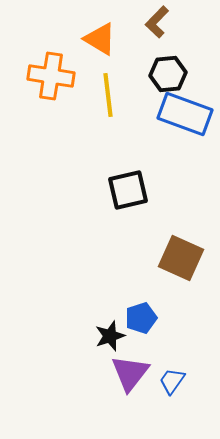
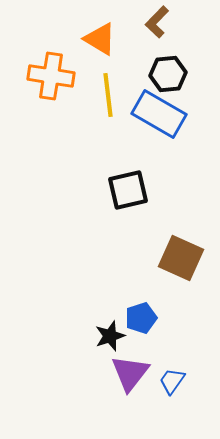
blue rectangle: moved 26 px left; rotated 10 degrees clockwise
